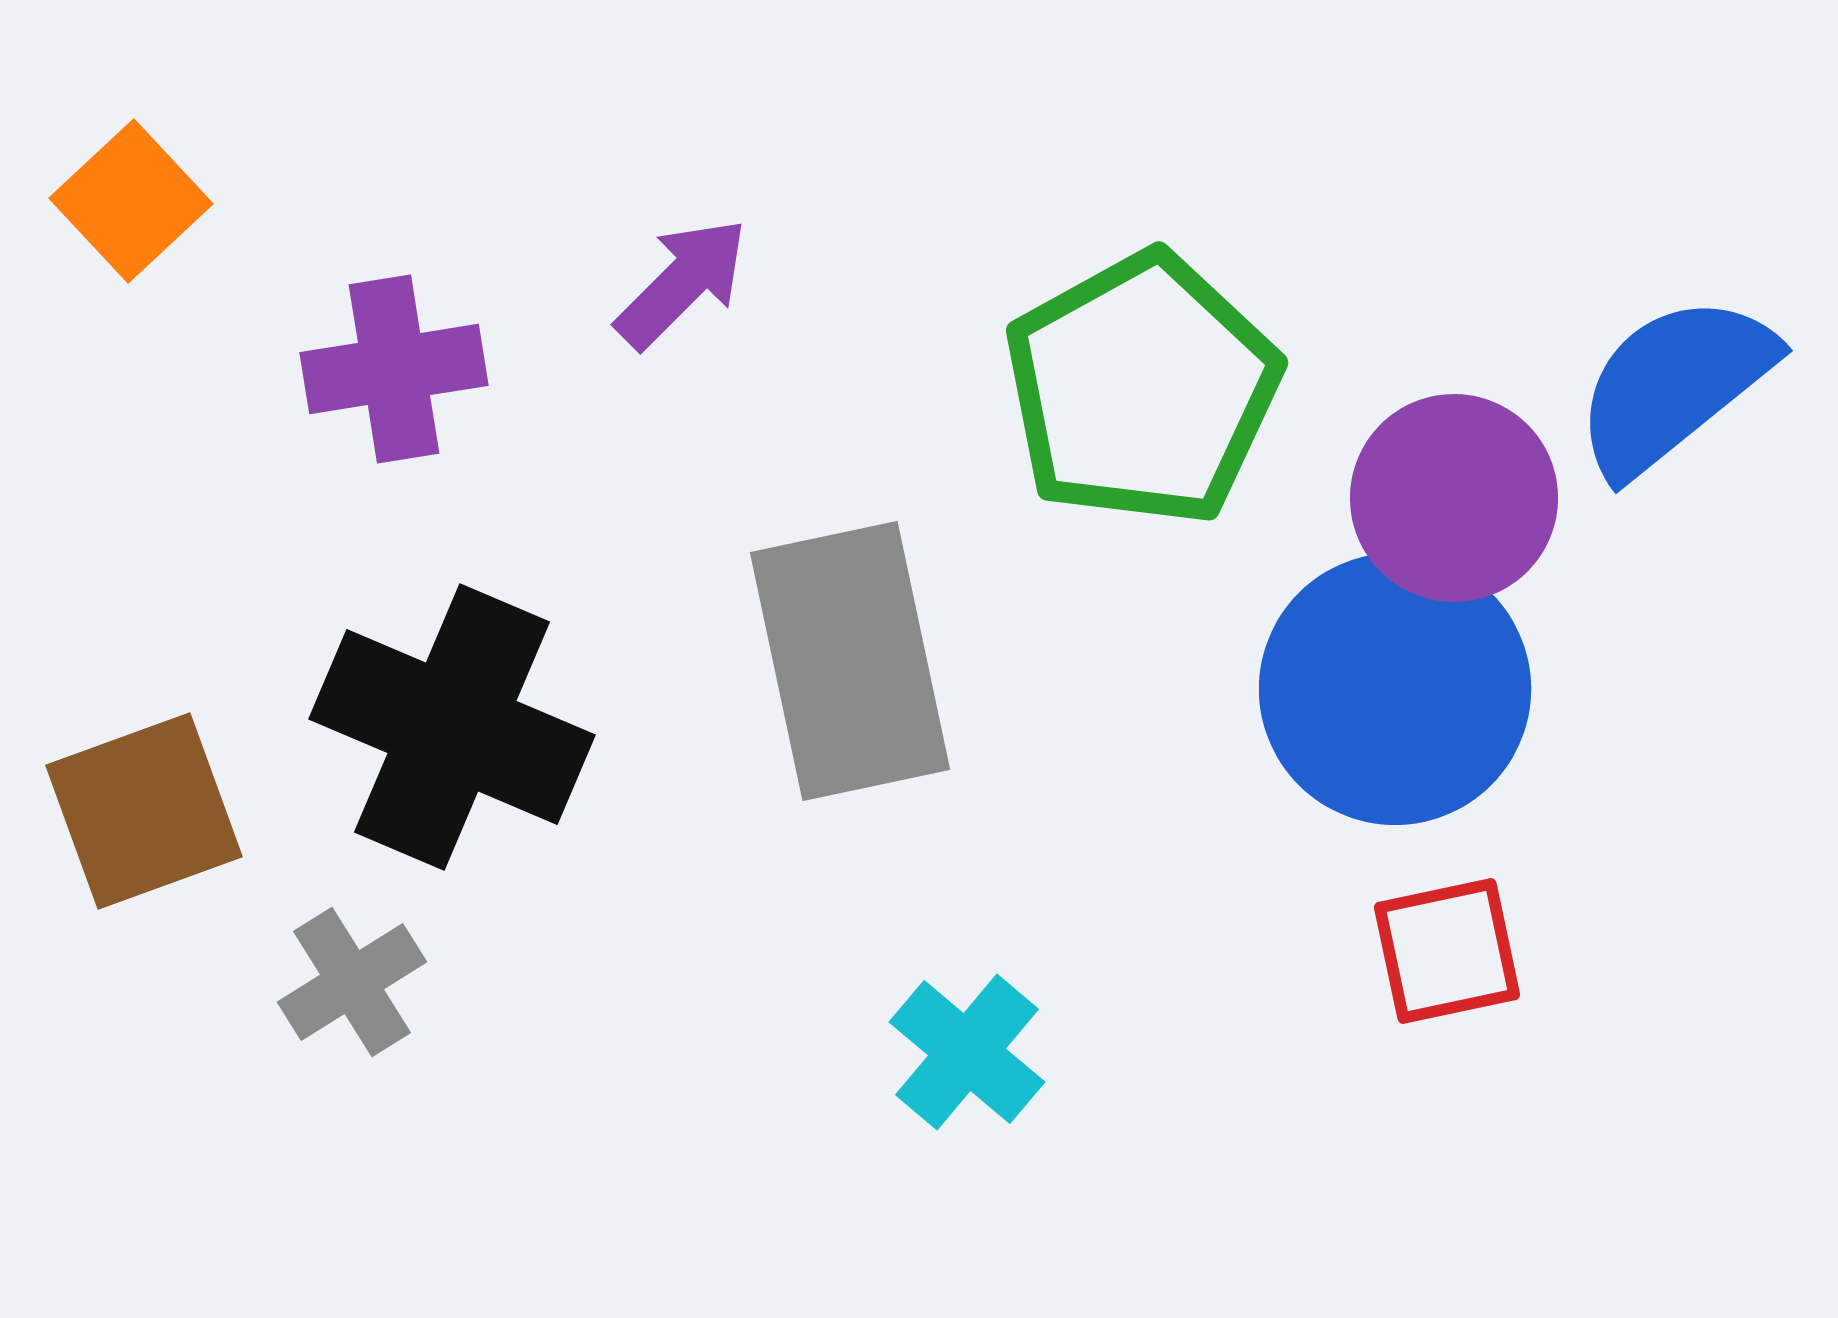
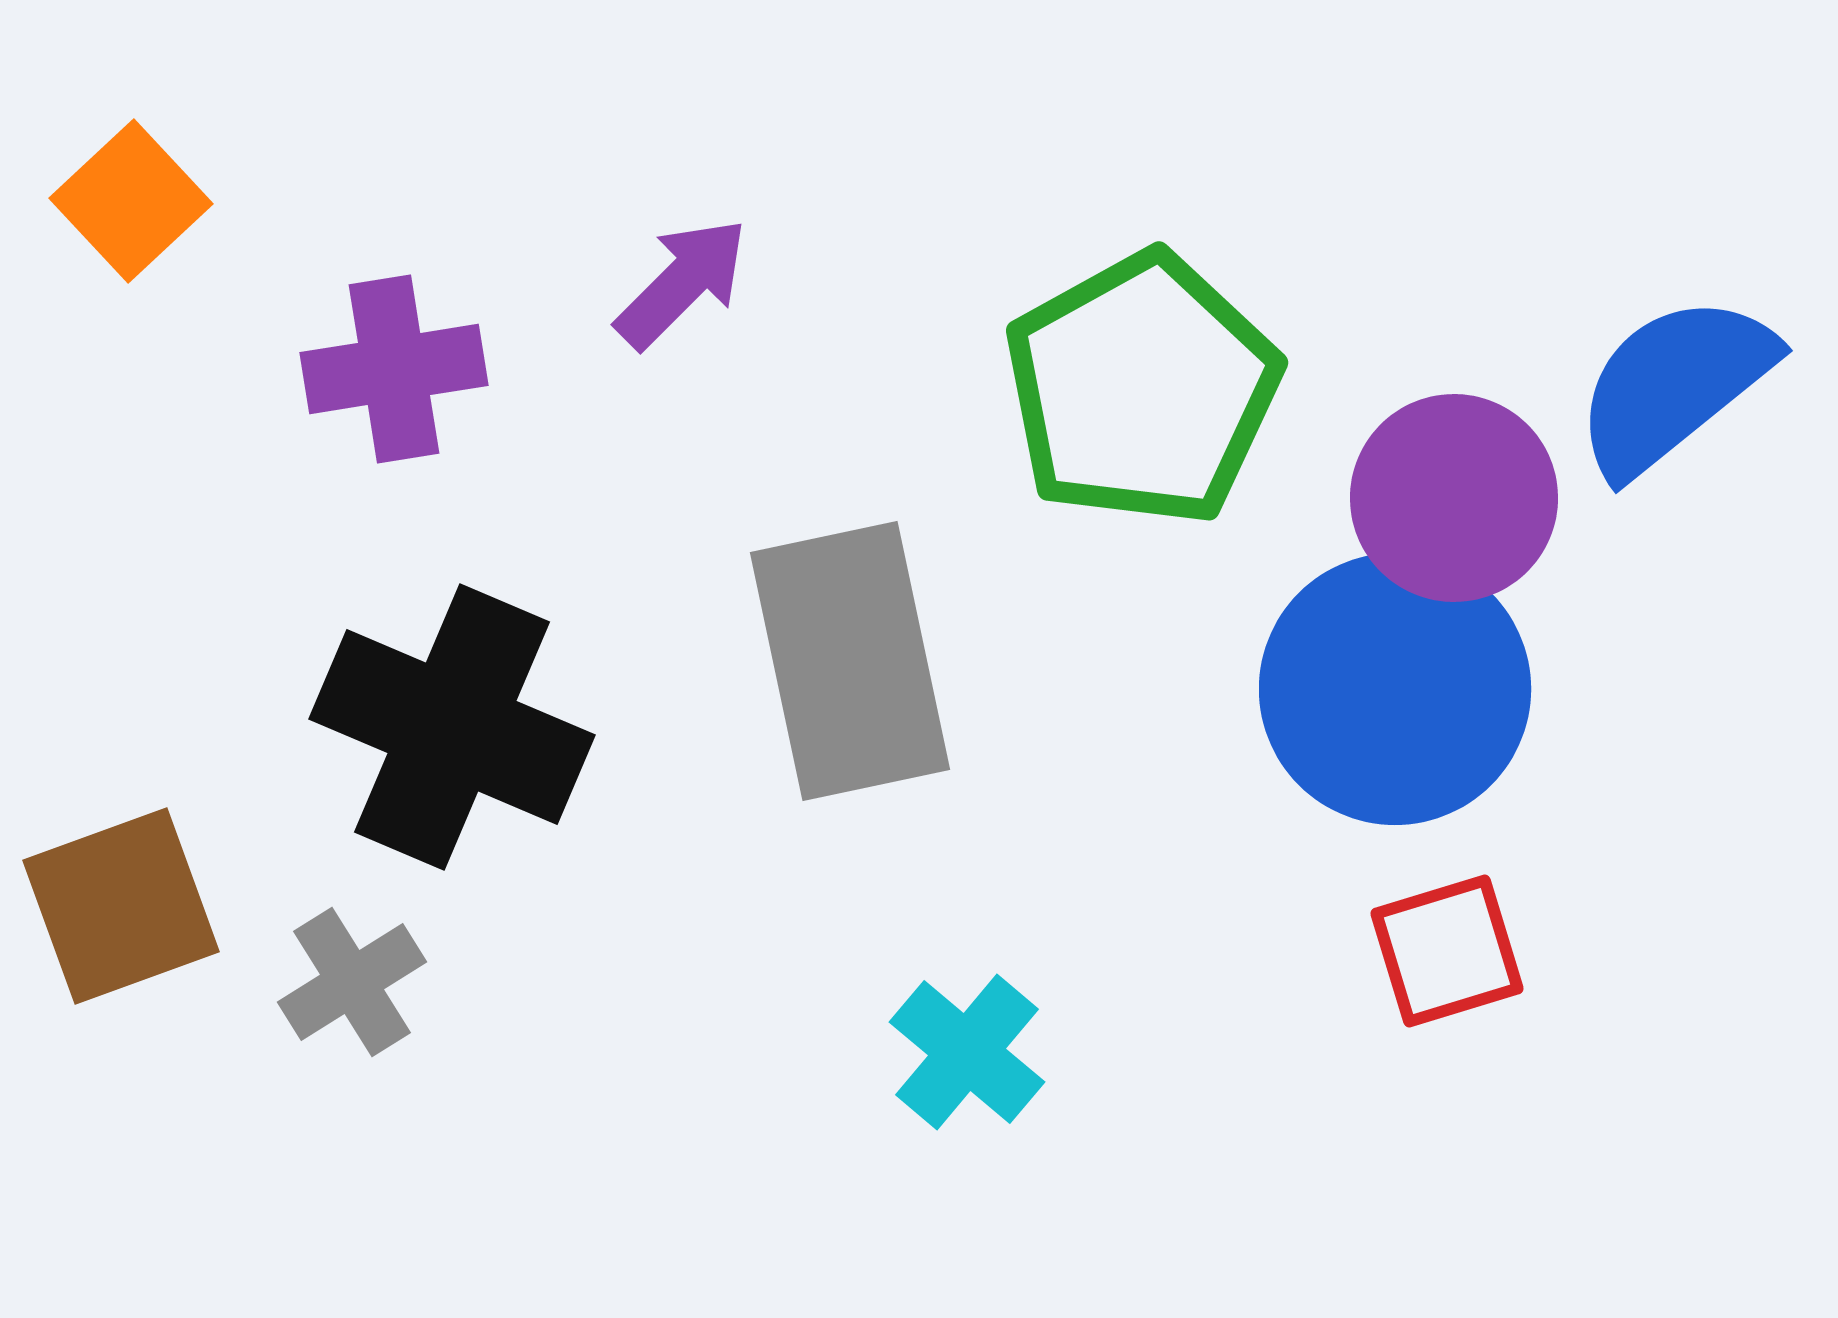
brown square: moved 23 px left, 95 px down
red square: rotated 5 degrees counterclockwise
